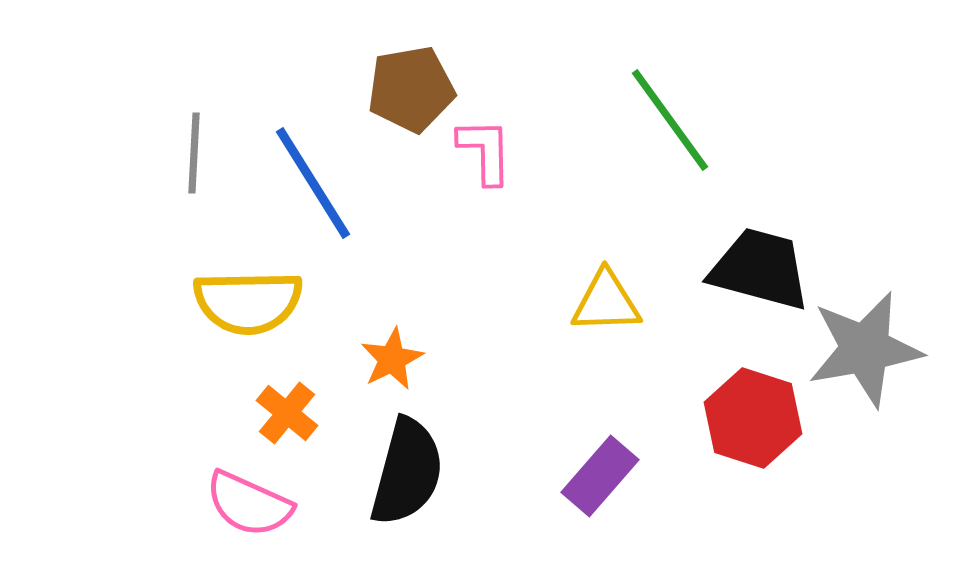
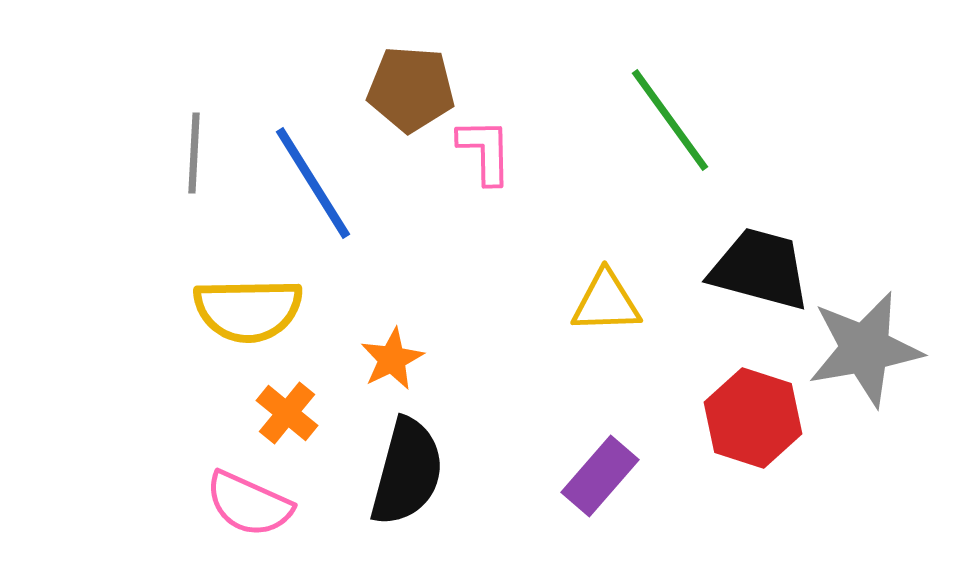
brown pentagon: rotated 14 degrees clockwise
yellow semicircle: moved 8 px down
